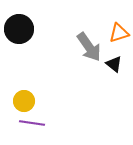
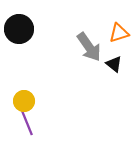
purple line: moved 5 px left; rotated 60 degrees clockwise
